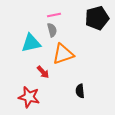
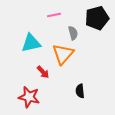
gray semicircle: moved 21 px right, 3 px down
orange triangle: rotated 30 degrees counterclockwise
